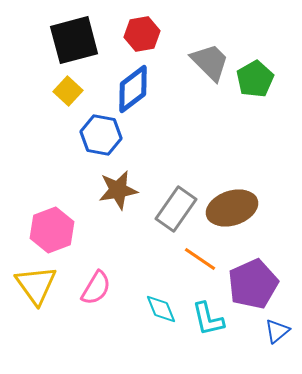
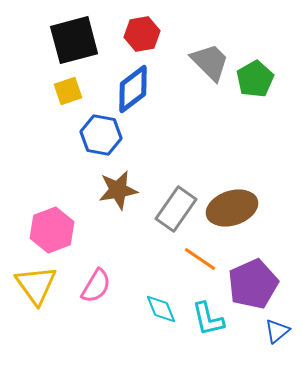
yellow square: rotated 28 degrees clockwise
pink semicircle: moved 2 px up
